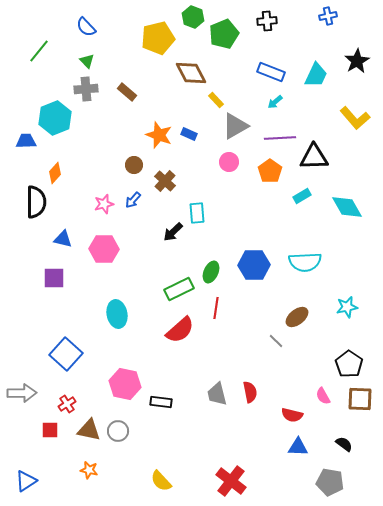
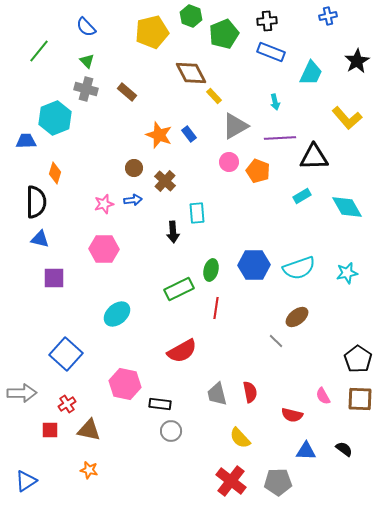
green hexagon at (193, 17): moved 2 px left, 1 px up
yellow pentagon at (158, 38): moved 6 px left, 6 px up
blue rectangle at (271, 72): moved 20 px up
cyan trapezoid at (316, 75): moved 5 px left, 2 px up
gray cross at (86, 89): rotated 20 degrees clockwise
yellow rectangle at (216, 100): moved 2 px left, 4 px up
cyan arrow at (275, 102): rotated 63 degrees counterclockwise
yellow L-shape at (355, 118): moved 8 px left
blue rectangle at (189, 134): rotated 28 degrees clockwise
brown circle at (134, 165): moved 3 px down
orange pentagon at (270, 171): moved 12 px left; rotated 15 degrees counterclockwise
orange diamond at (55, 173): rotated 25 degrees counterclockwise
blue arrow at (133, 200): rotated 138 degrees counterclockwise
black arrow at (173, 232): rotated 50 degrees counterclockwise
blue triangle at (63, 239): moved 23 px left
cyan semicircle at (305, 262): moved 6 px left, 6 px down; rotated 16 degrees counterclockwise
green ellipse at (211, 272): moved 2 px up; rotated 10 degrees counterclockwise
cyan star at (347, 307): moved 34 px up
cyan ellipse at (117, 314): rotated 60 degrees clockwise
red semicircle at (180, 330): moved 2 px right, 21 px down; rotated 12 degrees clockwise
black pentagon at (349, 364): moved 9 px right, 5 px up
black rectangle at (161, 402): moved 1 px left, 2 px down
gray circle at (118, 431): moved 53 px right
black semicircle at (344, 444): moved 5 px down
blue triangle at (298, 447): moved 8 px right, 4 px down
yellow semicircle at (161, 481): moved 79 px right, 43 px up
gray pentagon at (330, 482): moved 52 px left; rotated 12 degrees counterclockwise
